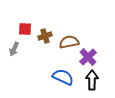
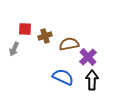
brown semicircle: moved 2 px down
